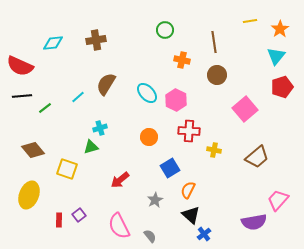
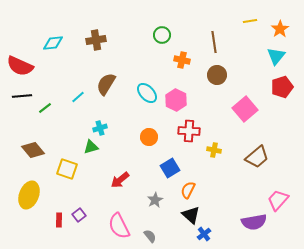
green circle: moved 3 px left, 5 px down
